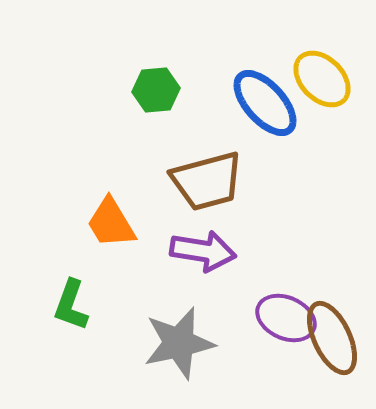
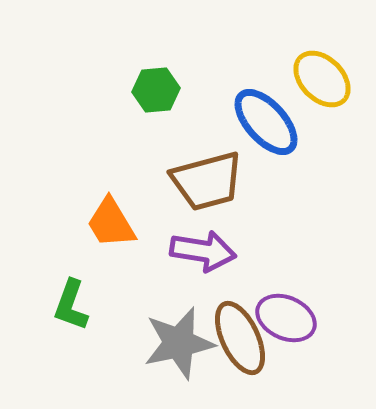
blue ellipse: moved 1 px right, 19 px down
brown ellipse: moved 92 px left
